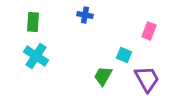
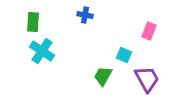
cyan cross: moved 6 px right, 5 px up
